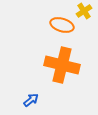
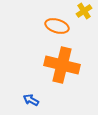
orange ellipse: moved 5 px left, 1 px down
blue arrow: rotated 112 degrees counterclockwise
